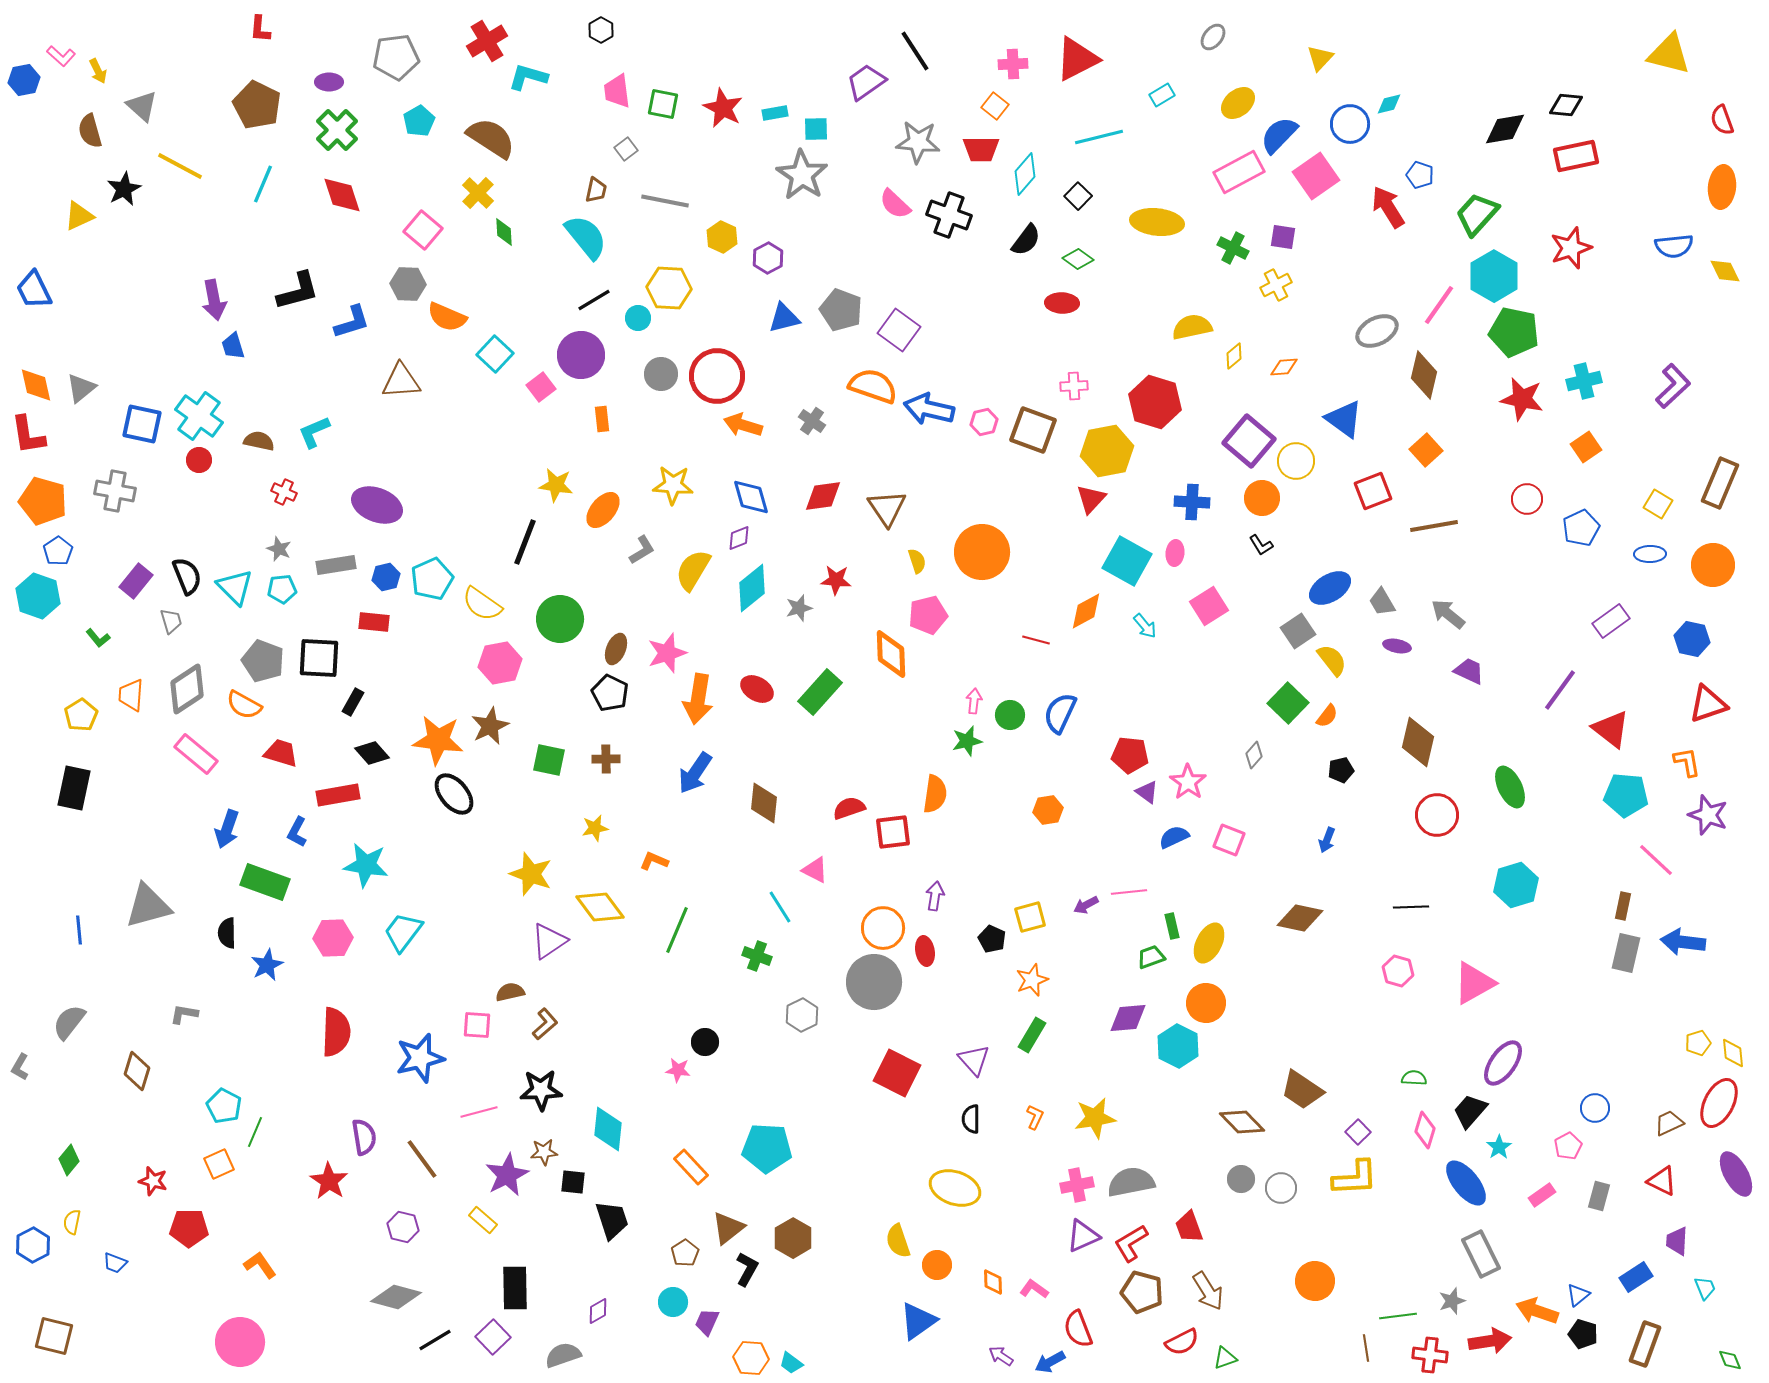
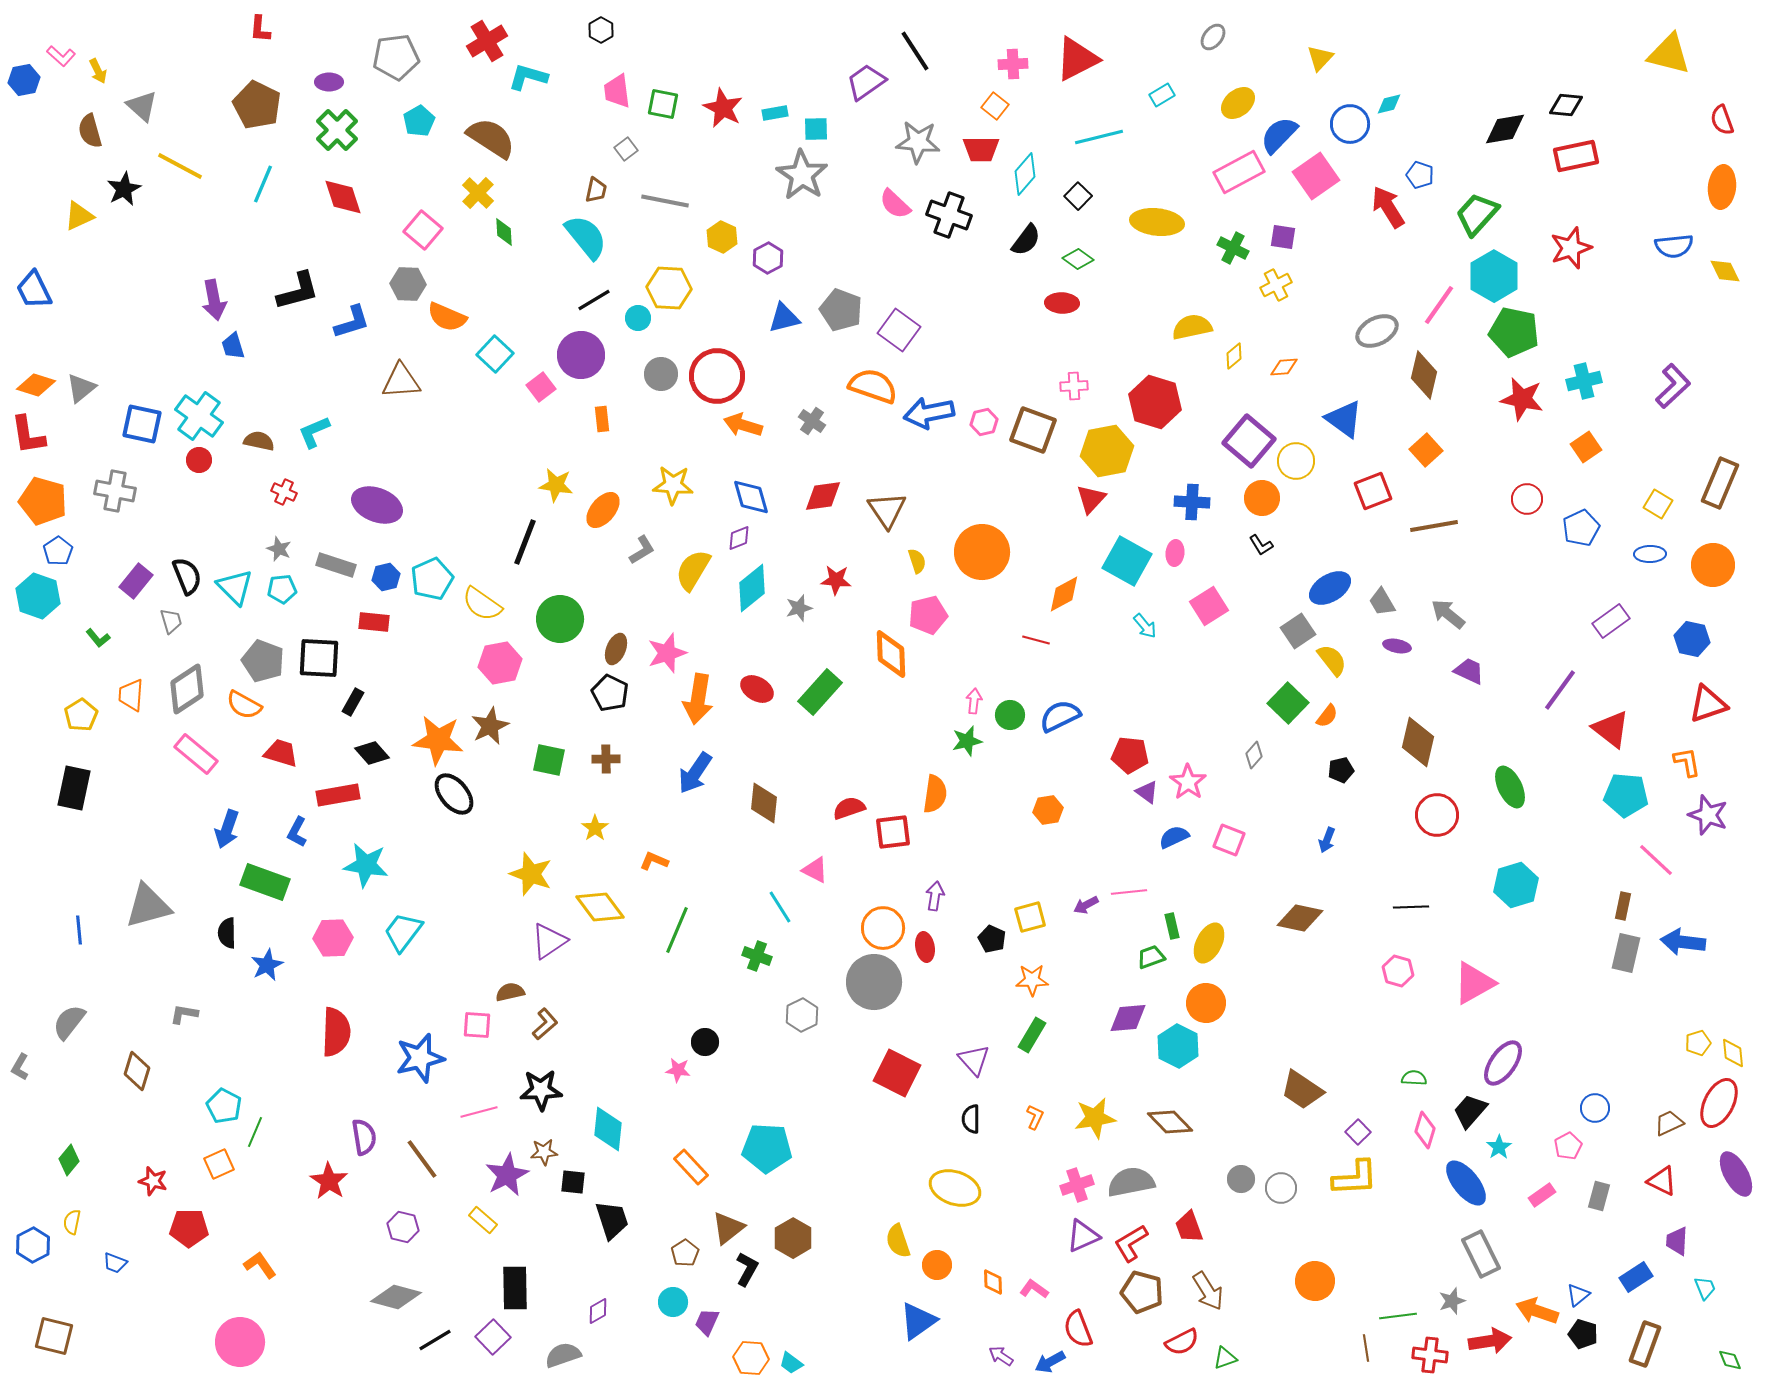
red diamond at (342, 195): moved 1 px right, 2 px down
orange diamond at (36, 385): rotated 60 degrees counterclockwise
blue arrow at (929, 409): moved 4 px down; rotated 24 degrees counterclockwise
brown triangle at (887, 508): moved 2 px down
gray rectangle at (336, 565): rotated 27 degrees clockwise
orange diamond at (1086, 611): moved 22 px left, 17 px up
blue semicircle at (1060, 713): moved 3 px down; rotated 39 degrees clockwise
yellow star at (595, 828): rotated 24 degrees counterclockwise
red ellipse at (925, 951): moved 4 px up
orange star at (1032, 980): rotated 20 degrees clockwise
brown diamond at (1242, 1122): moved 72 px left
pink cross at (1077, 1185): rotated 8 degrees counterclockwise
